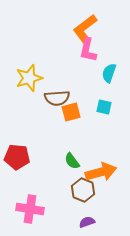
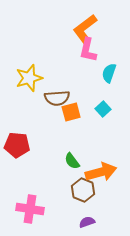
cyan square: moved 1 px left, 2 px down; rotated 35 degrees clockwise
red pentagon: moved 12 px up
